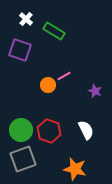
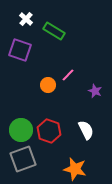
pink line: moved 4 px right, 1 px up; rotated 16 degrees counterclockwise
